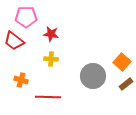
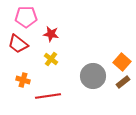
red trapezoid: moved 4 px right, 3 px down
yellow cross: rotated 32 degrees clockwise
orange cross: moved 2 px right
brown rectangle: moved 3 px left, 2 px up
red line: moved 1 px up; rotated 10 degrees counterclockwise
